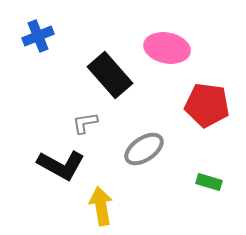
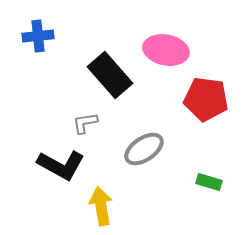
blue cross: rotated 16 degrees clockwise
pink ellipse: moved 1 px left, 2 px down
red pentagon: moved 1 px left, 6 px up
